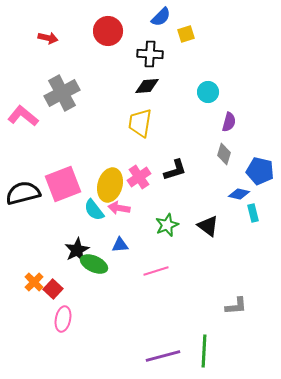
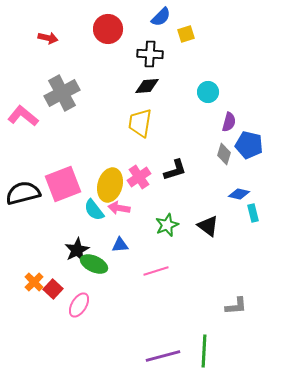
red circle: moved 2 px up
blue pentagon: moved 11 px left, 26 px up
pink ellipse: moved 16 px right, 14 px up; rotated 20 degrees clockwise
